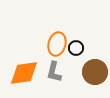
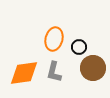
orange ellipse: moved 3 px left, 5 px up
black circle: moved 3 px right, 1 px up
brown circle: moved 2 px left, 4 px up
